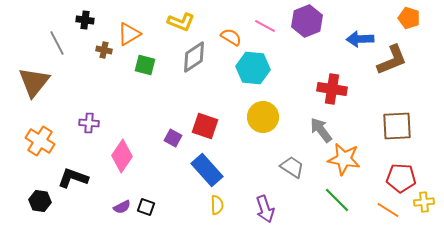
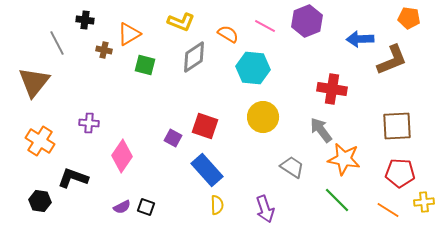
orange pentagon: rotated 10 degrees counterclockwise
orange semicircle: moved 3 px left, 3 px up
red pentagon: moved 1 px left, 5 px up
